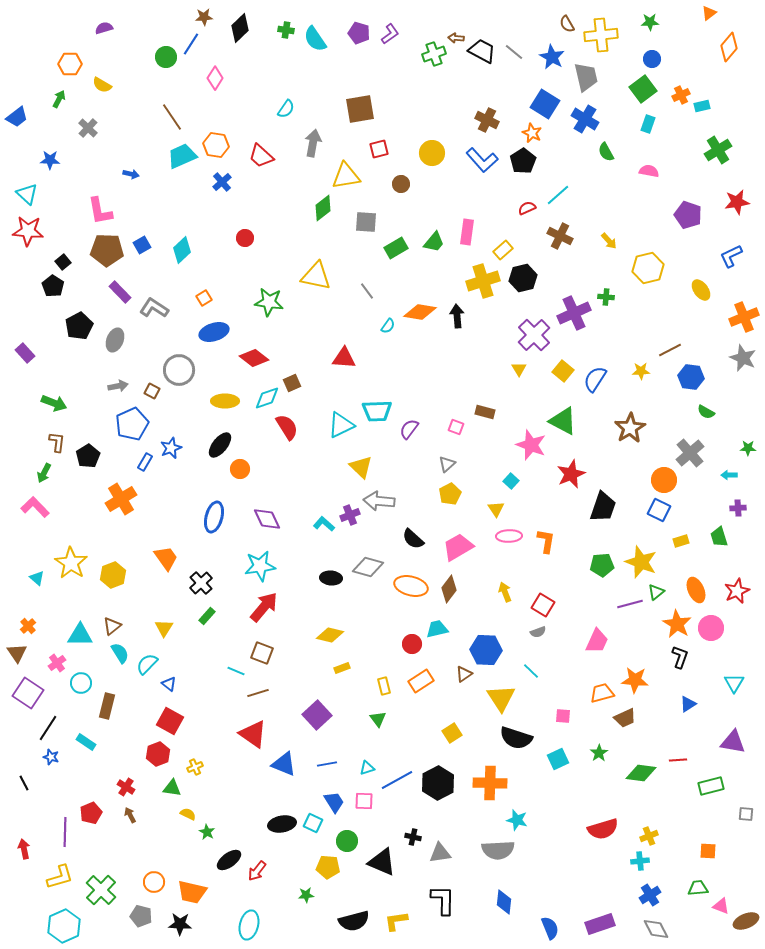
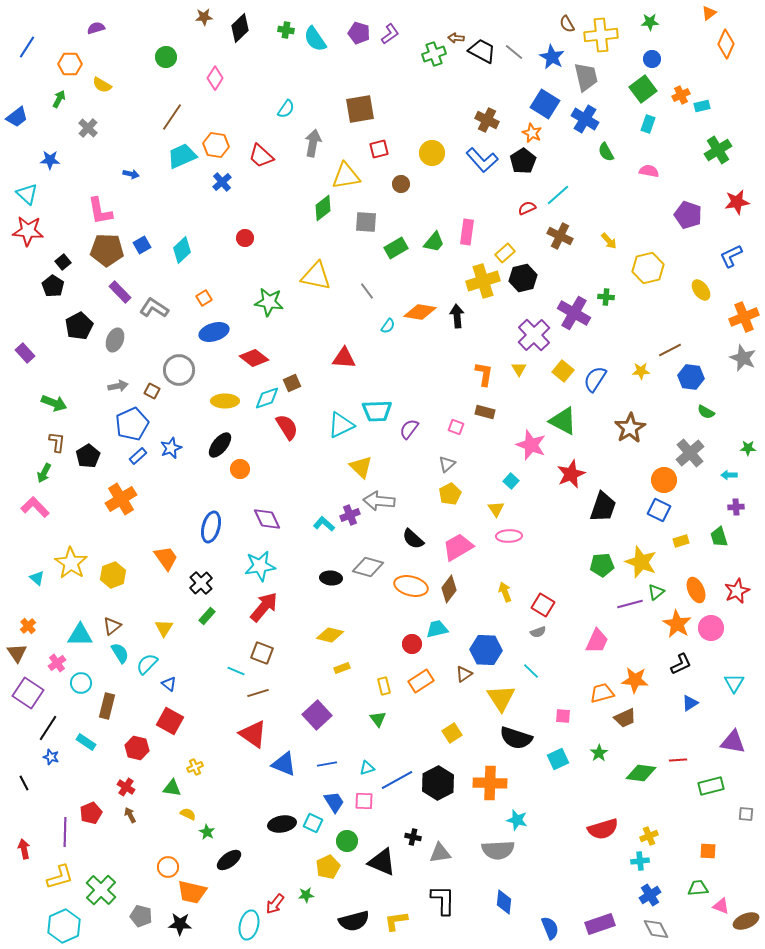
purple semicircle at (104, 28): moved 8 px left
blue line at (191, 44): moved 164 px left, 3 px down
orange diamond at (729, 47): moved 3 px left, 3 px up; rotated 16 degrees counterclockwise
brown line at (172, 117): rotated 68 degrees clockwise
yellow rectangle at (503, 250): moved 2 px right, 3 px down
purple cross at (574, 313): rotated 36 degrees counterclockwise
blue rectangle at (145, 462): moved 7 px left, 6 px up; rotated 18 degrees clockwise
purple cross at (738, 508): moved 2 px left, 1 px up
blue ellipse at (214, 517): moved 3 px left, 10 px down
orange L-shape at (546, 541): moved 62 px left, 167 px up
black L-shape at (680, 657): moved 1 px right, 7 px down; rotated 45 degrees clockwise
blue triangle at (688, 704): moved 2 px right, 1 px up
red hexagon at (158, 754): moved 21 px left, 6 px up; rotated 25 degrees counterclockwise
yellow pentagon at (328, 867): rotated 30 degrees counterclockwise
red arrow at (257, 871): moved 18 px right, 33 px down
orange circle at (154, 882): moved 14 px right, 15 px up
